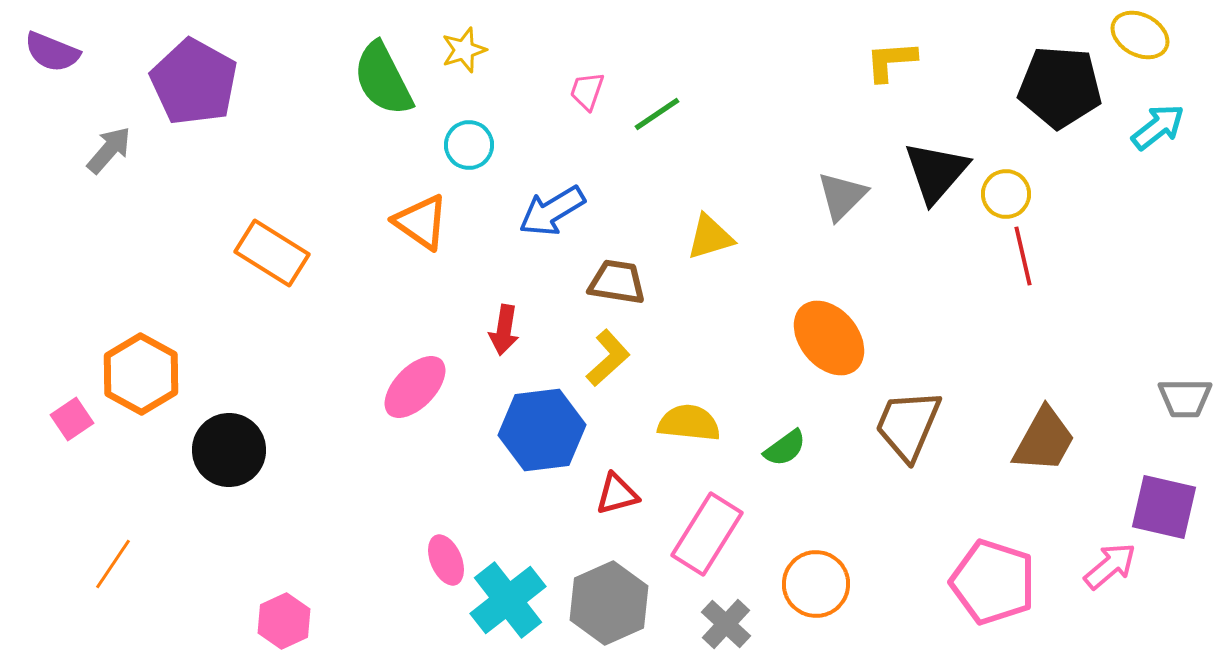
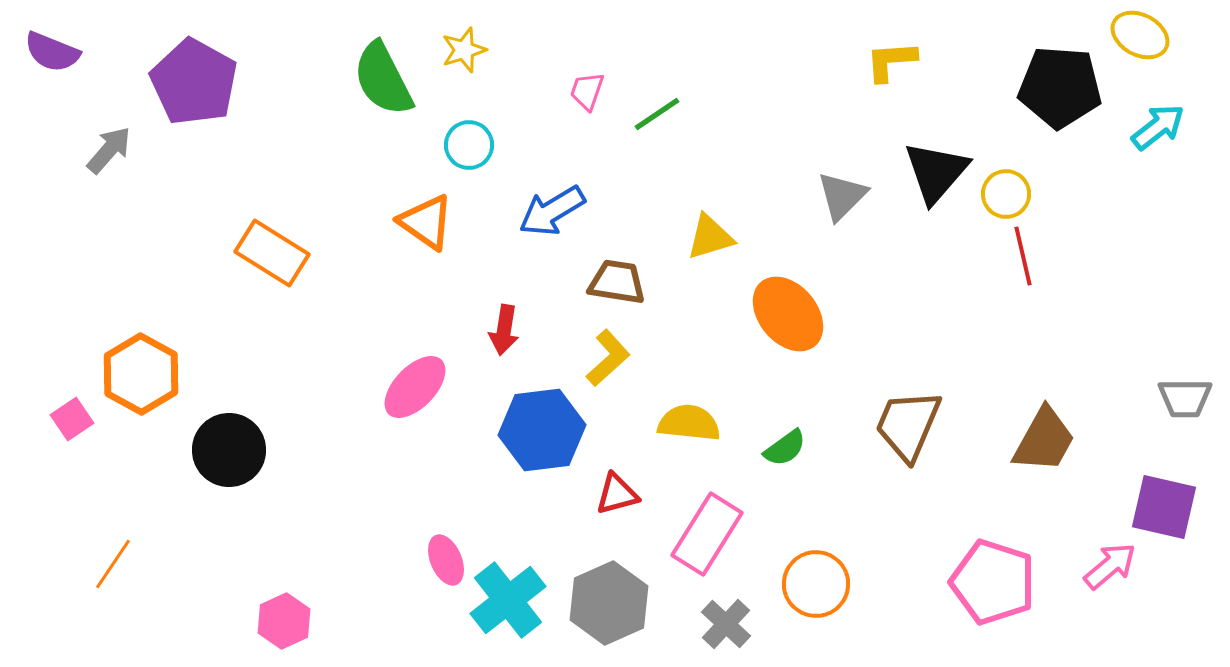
orange triangle at (421, 222): moved 5 px right
orange ellipse at (829, 338): moved 41 px left, 24 px up
